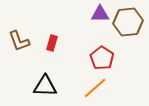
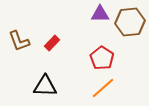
brown hexagon: moved 2 px right
red rectangle: rotated 28 degrees clockwise
orange line: moved 8 px right
